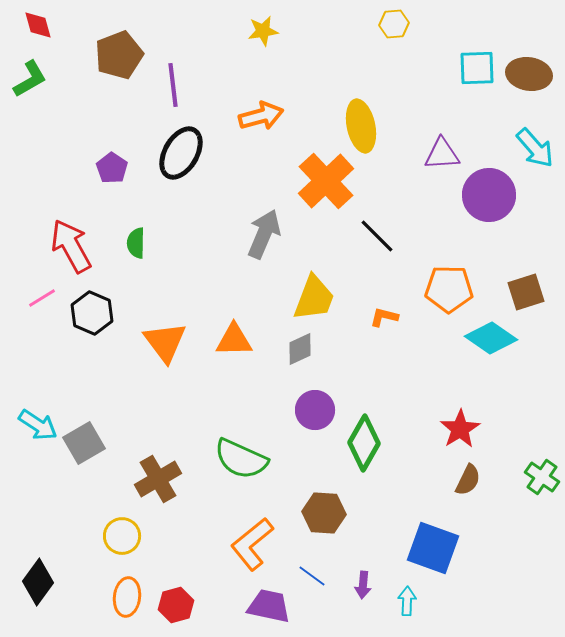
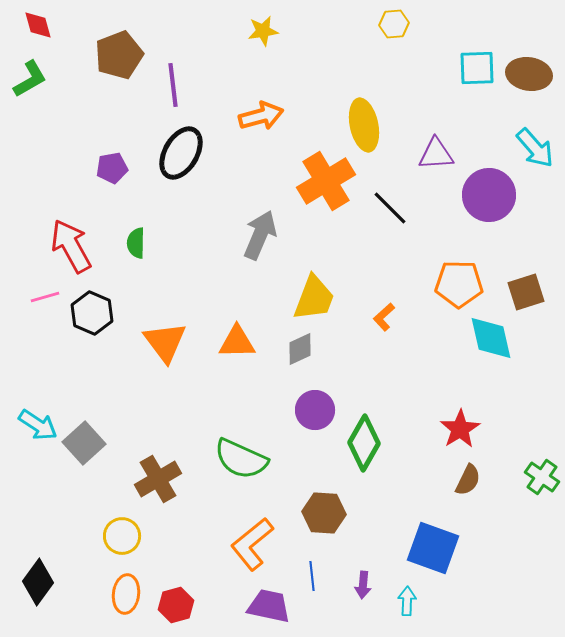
yellow ellipse at (361, 126): moved 3 px right, 1 px up
purple triangle at (442, 154): moved 6 px left
purple pentagon at (112, 168): rotated 28 degrees clockwise
orange cross at (326, 181): rotated 12 degrees clockwise
gray arrow at (264, 234): moved 4 px left, 1 px down
black line at (377, 236): moved 13 px right, 28 px up
orange pentagon at (449, 289): moved 10 px right, 5 px up
pink line at (42, 298): moved 3 px right, 1 px up; rotated 16 degrees clockwise
orange L-shape at (384, 317): rotated 56 degrees counterclockwise
cyan diamond at (491, 338): rotated 42 degrees clockwise
orange triangle at (234, 340): moved 3 px right, 2 px down
gray square at (84, 443): rotated 12 degrees counterclockwise
blue line at (312, 576): rotated 48 degrees clockwise
orange ellipse at (127, 597): moved 1 px left, 3 px up
